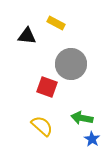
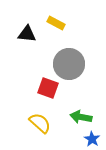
black triangle: moved 2 px up
gray circle: moved 2 px left
red square: moved 1 px right, 1 px down
green arrow: moved 1 px left, 1 px up
yellow semicircle: moved 2 px left, 3 px up
